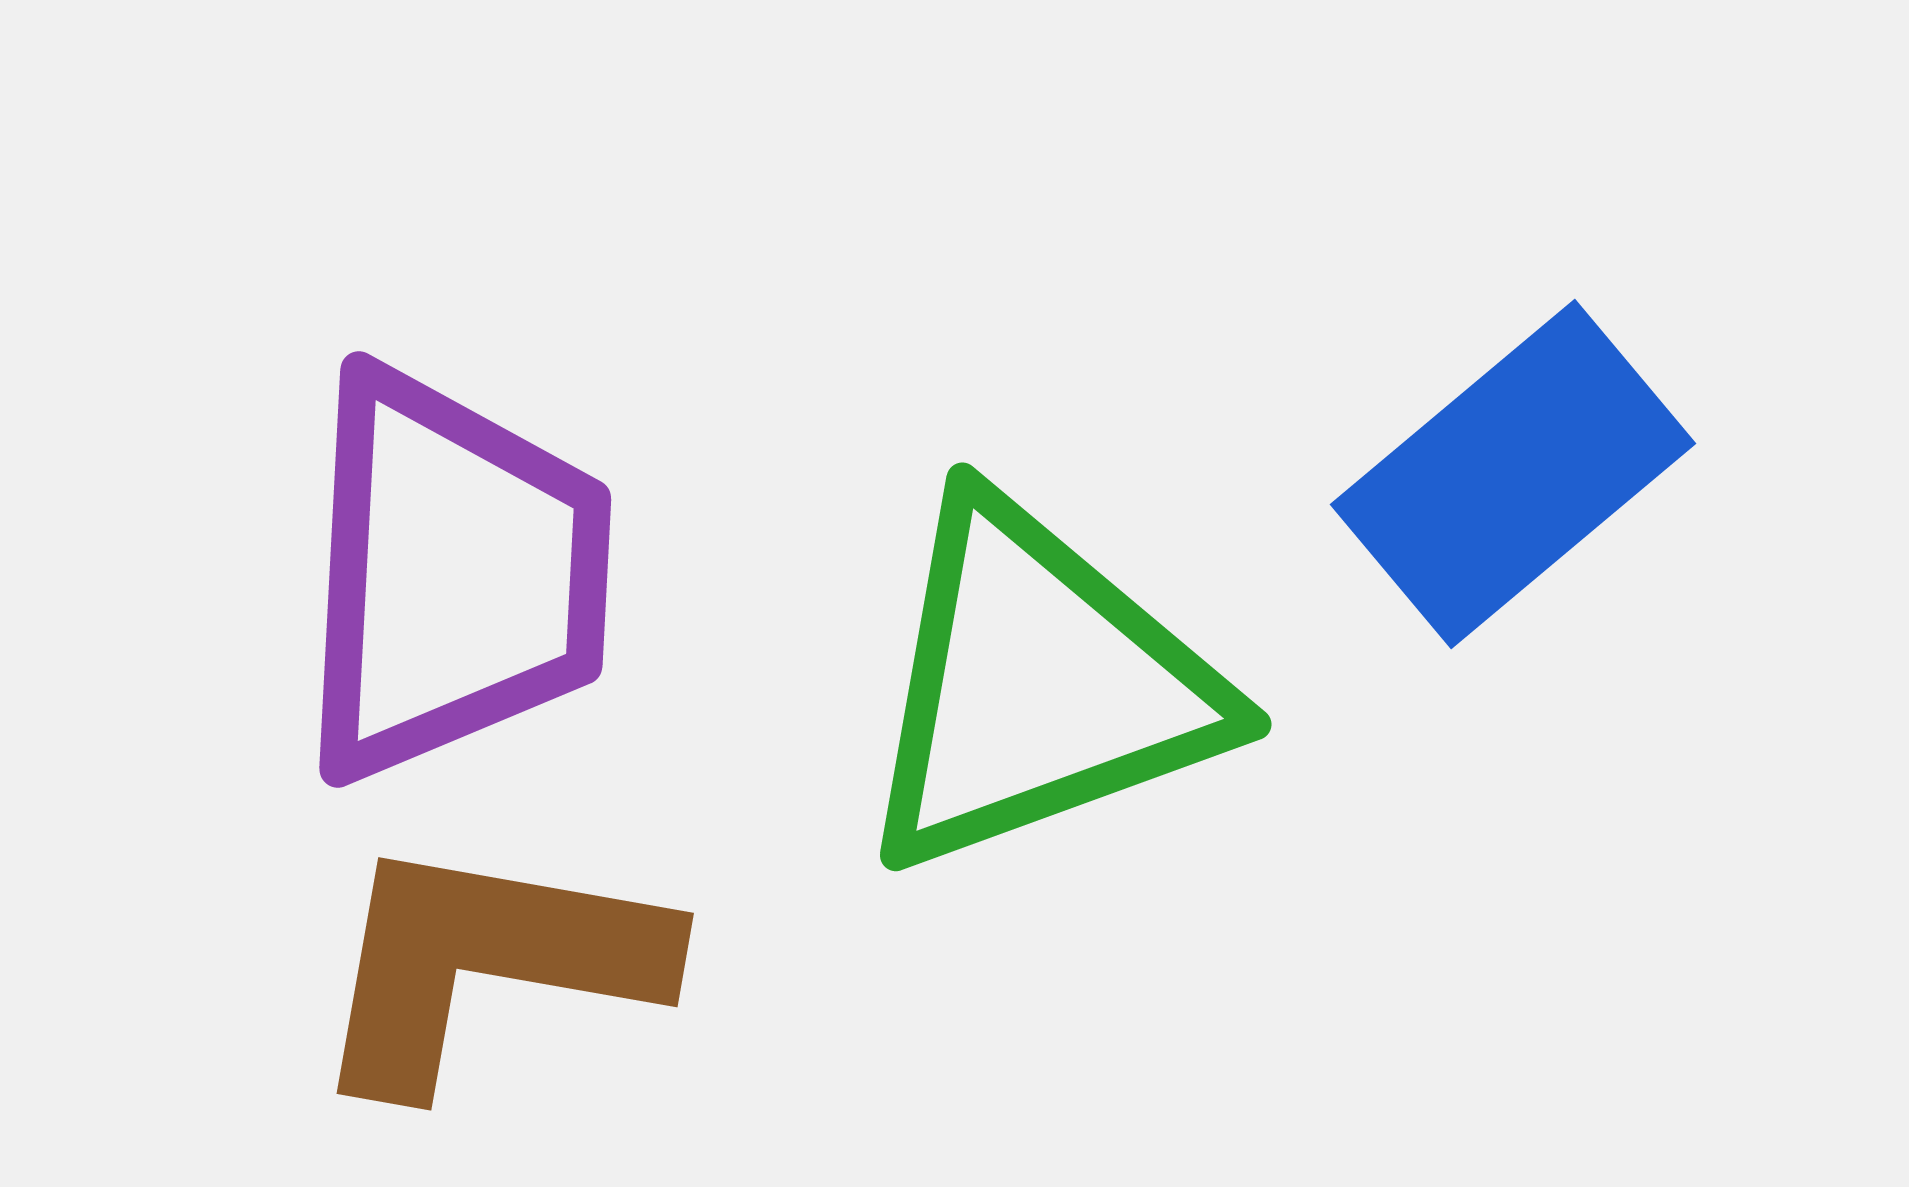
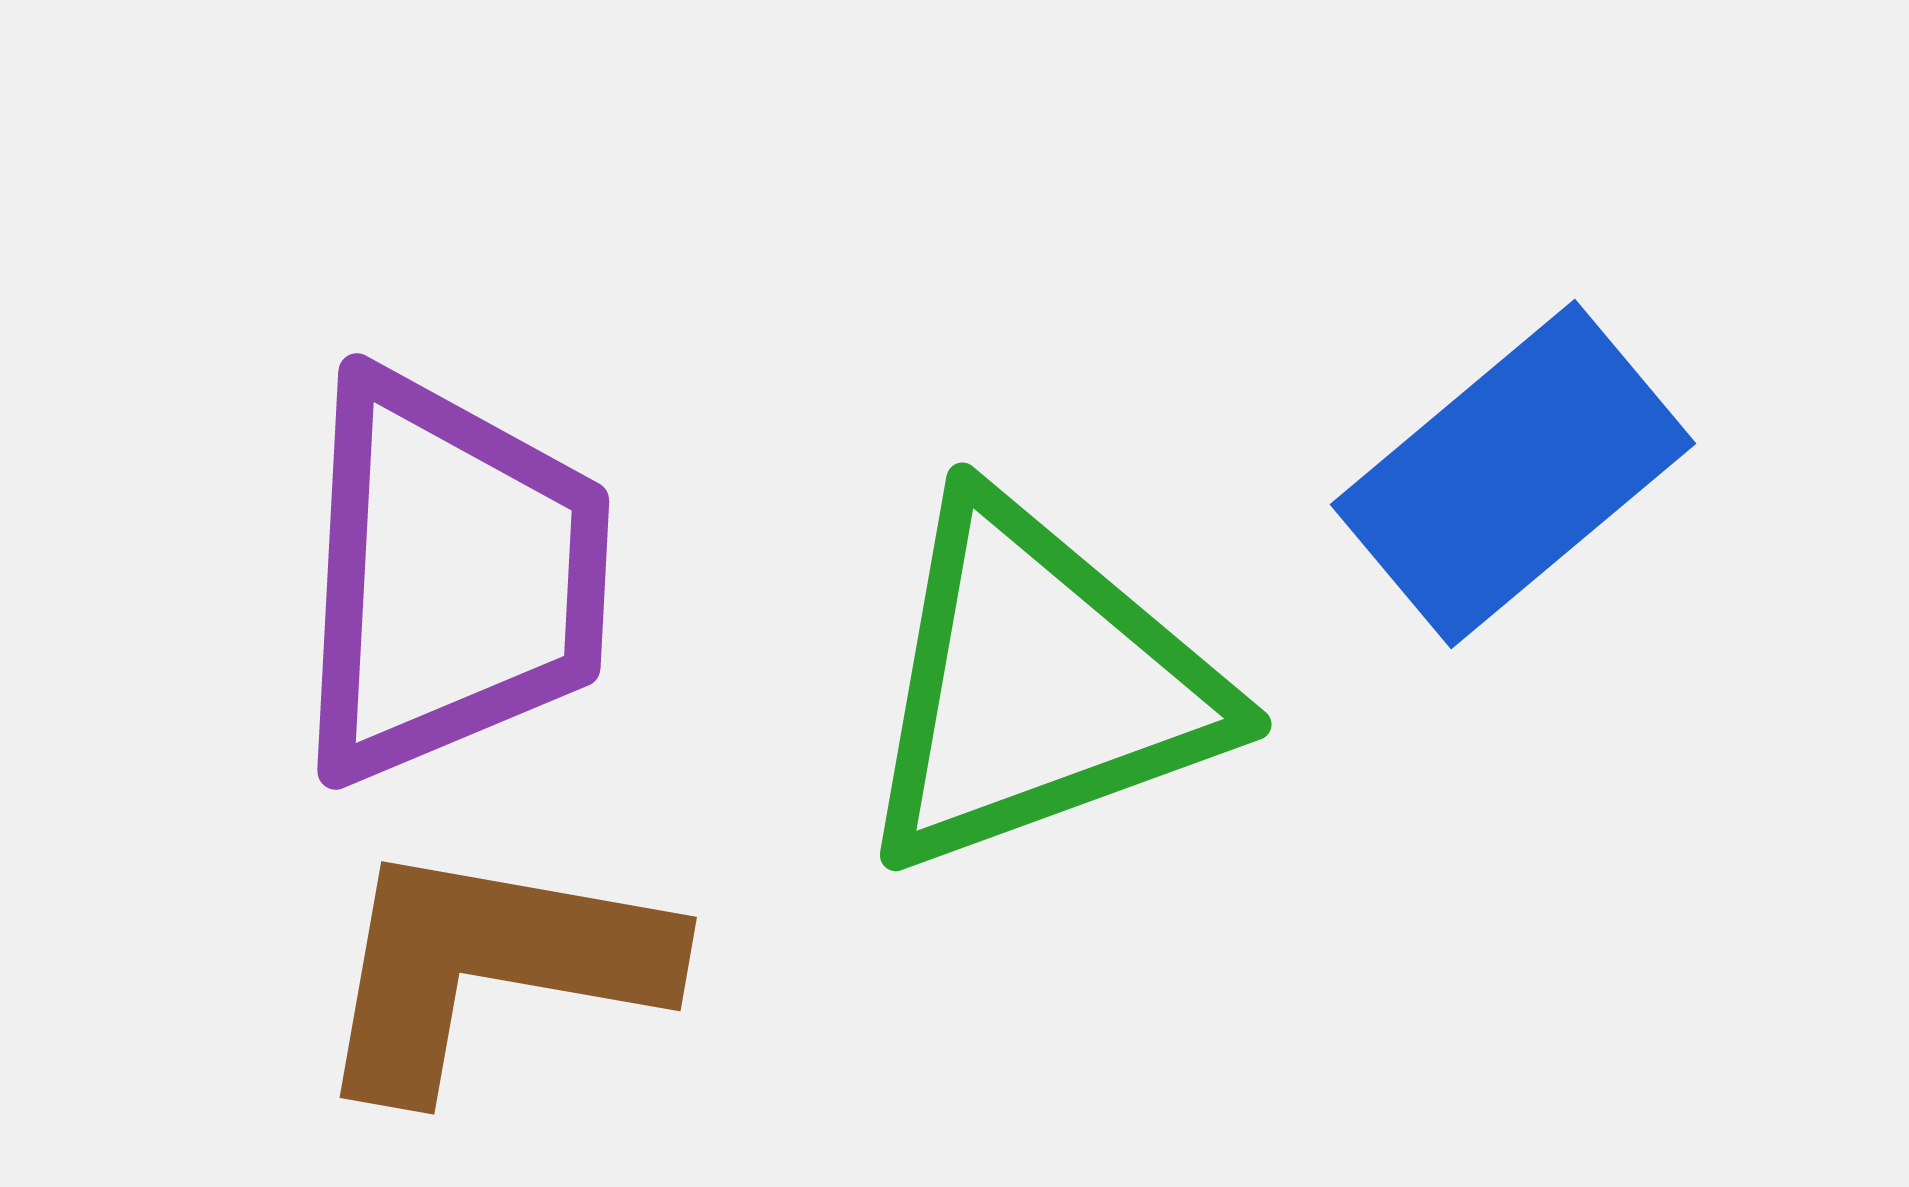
purple trapezoid: moved 2 px left, 2 px down
brown L-shape: moved 3 px right, 4 px down
